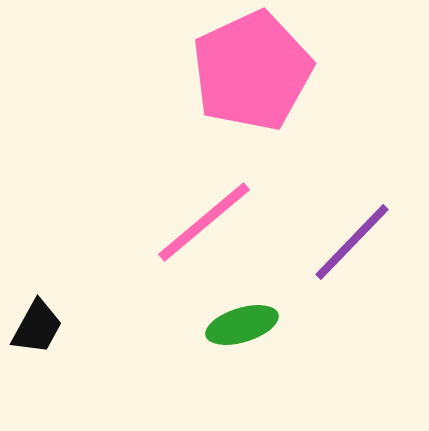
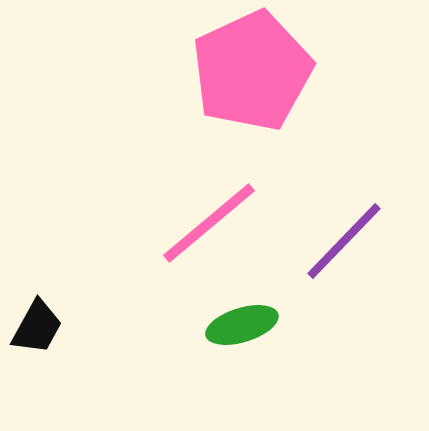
pink line: moved 5 px right, 1 px down
purple line: moved 8 px left, 1 px up
